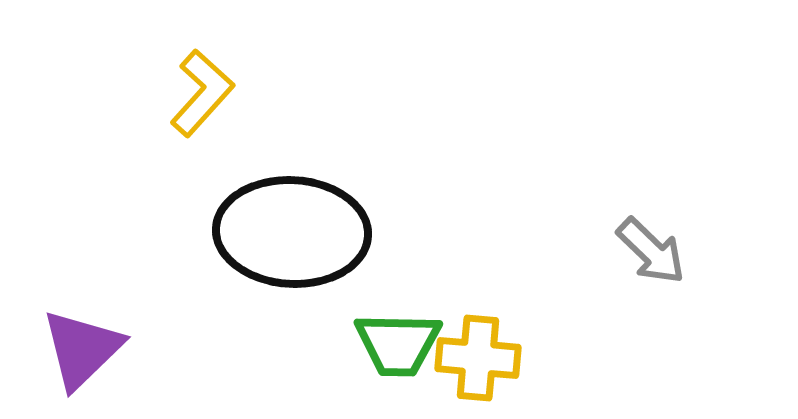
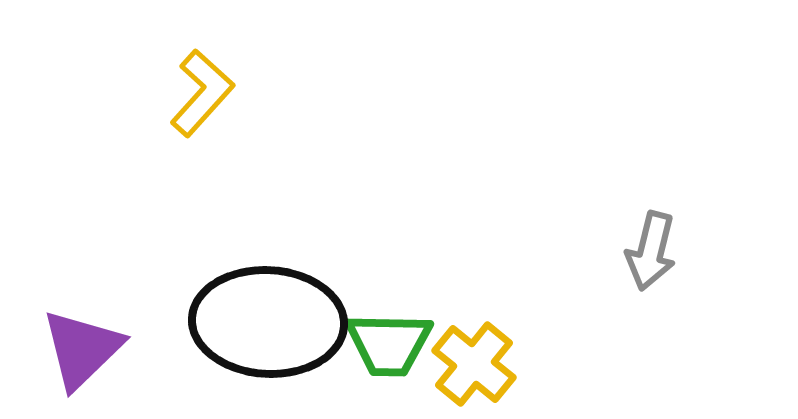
black ellipse: moved 24 px left, 90 px down
gray arrow: rotated 60 degrees clockwise
green trapezoid: moved 9 px left
yellow cross: moved 4 px left, 6 px down; rotated 34 degrees clockwise
